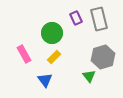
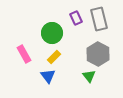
gray hexagon: moved 5 px left, 3 px up; rotated 15 degrees counterclockwise
blue triangle: moved 3 px right, 4 px up
